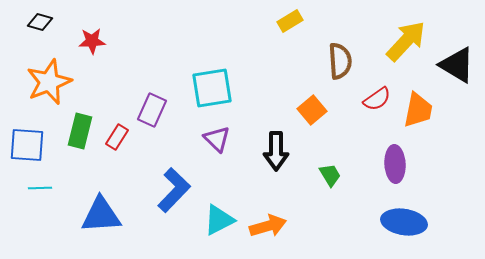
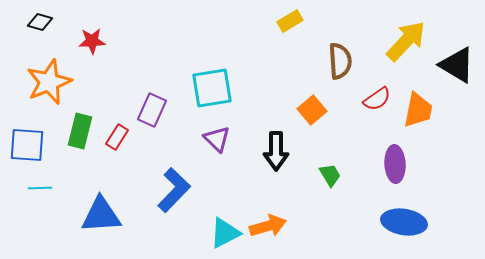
cyan triangle: moved 6 px right, 13 px down
